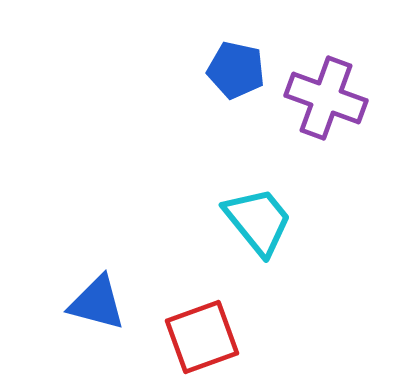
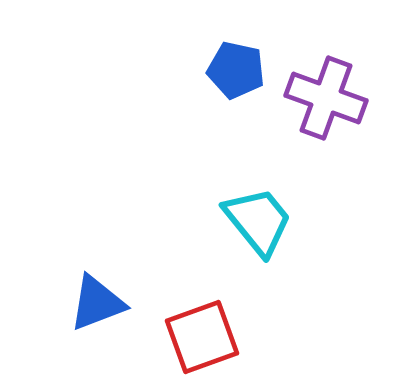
blue triangle: rotated 36 degrees counterclockwise
